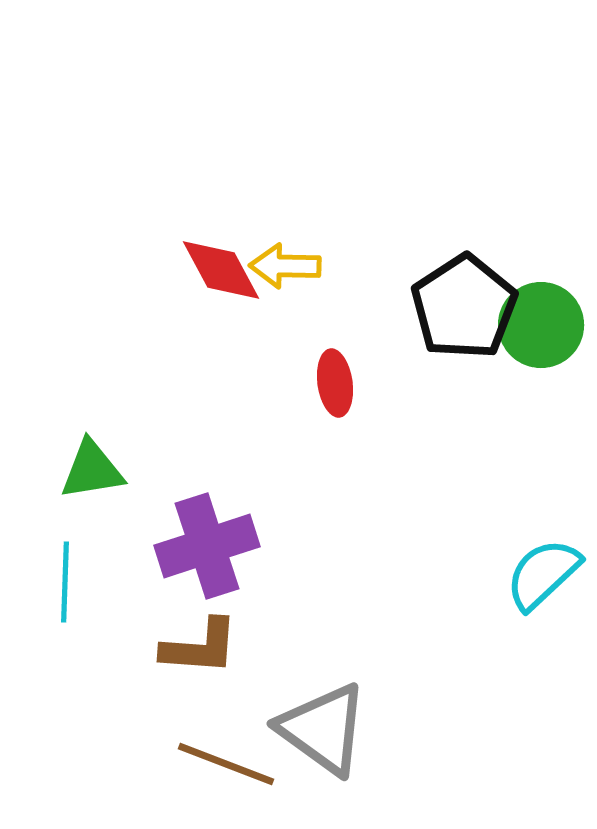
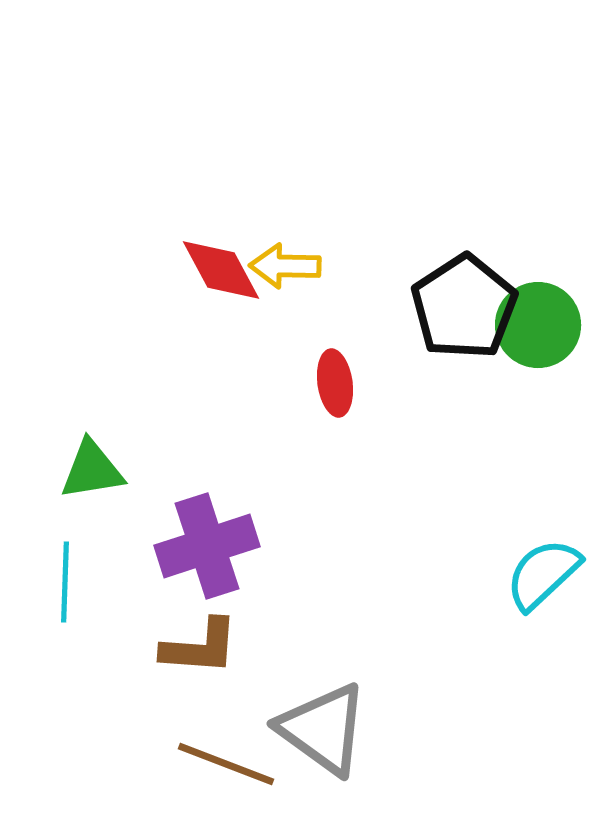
green circle: moved 3 px left
